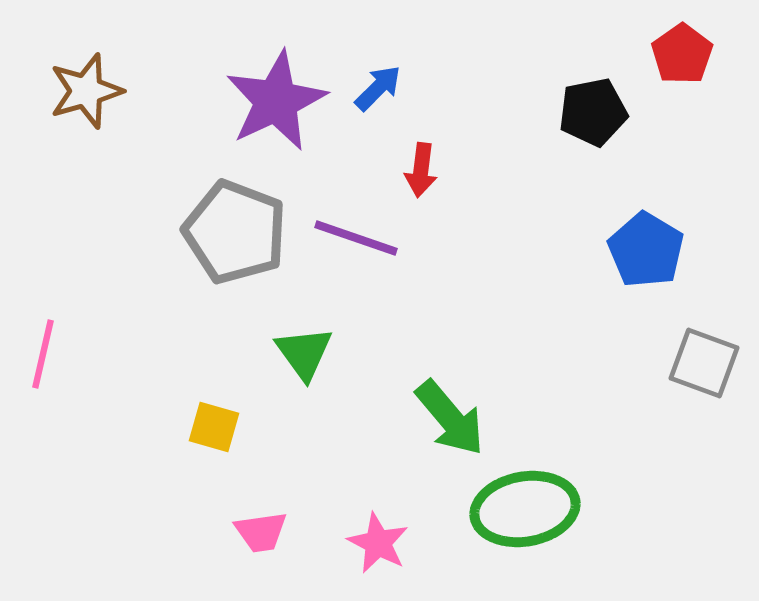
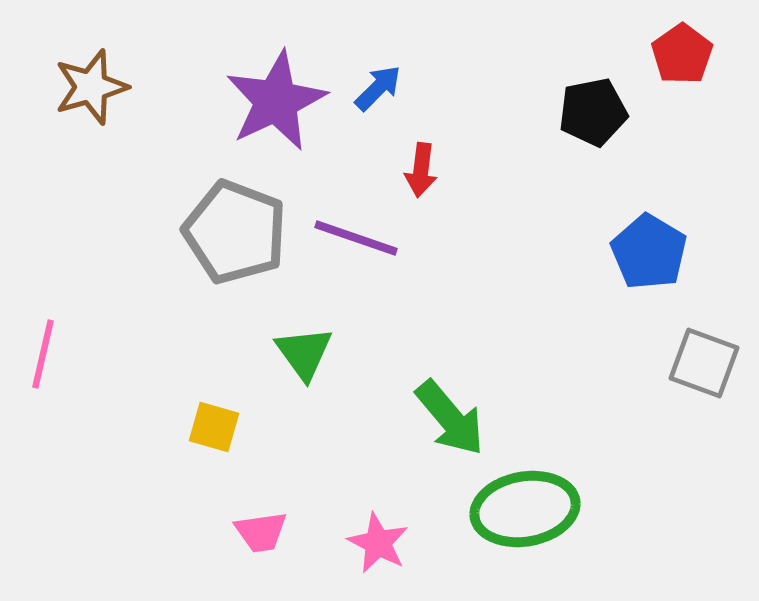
brown star: moved 5 px right, 4 px up
blue pentagon: moved 3 px right, 2 px down
